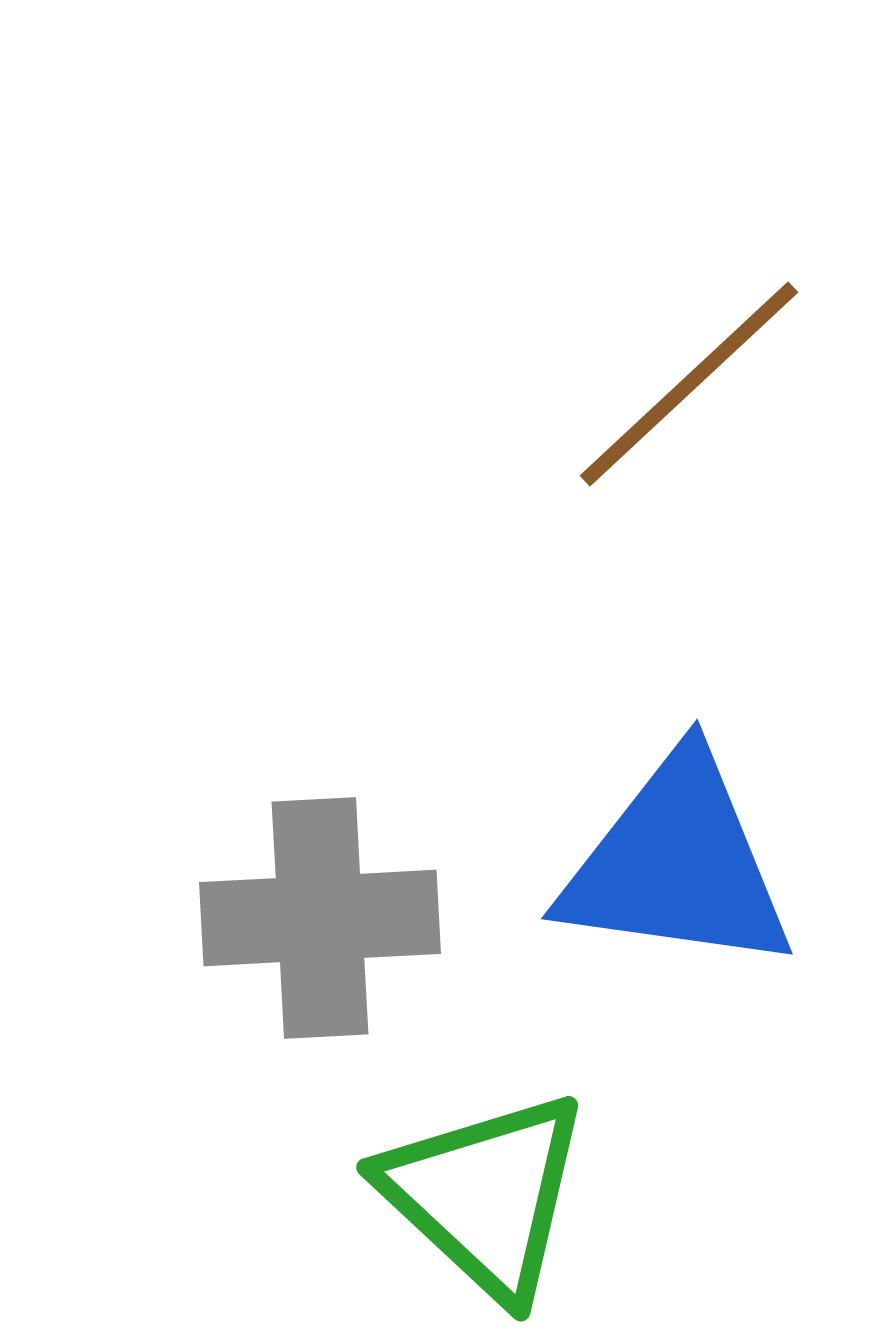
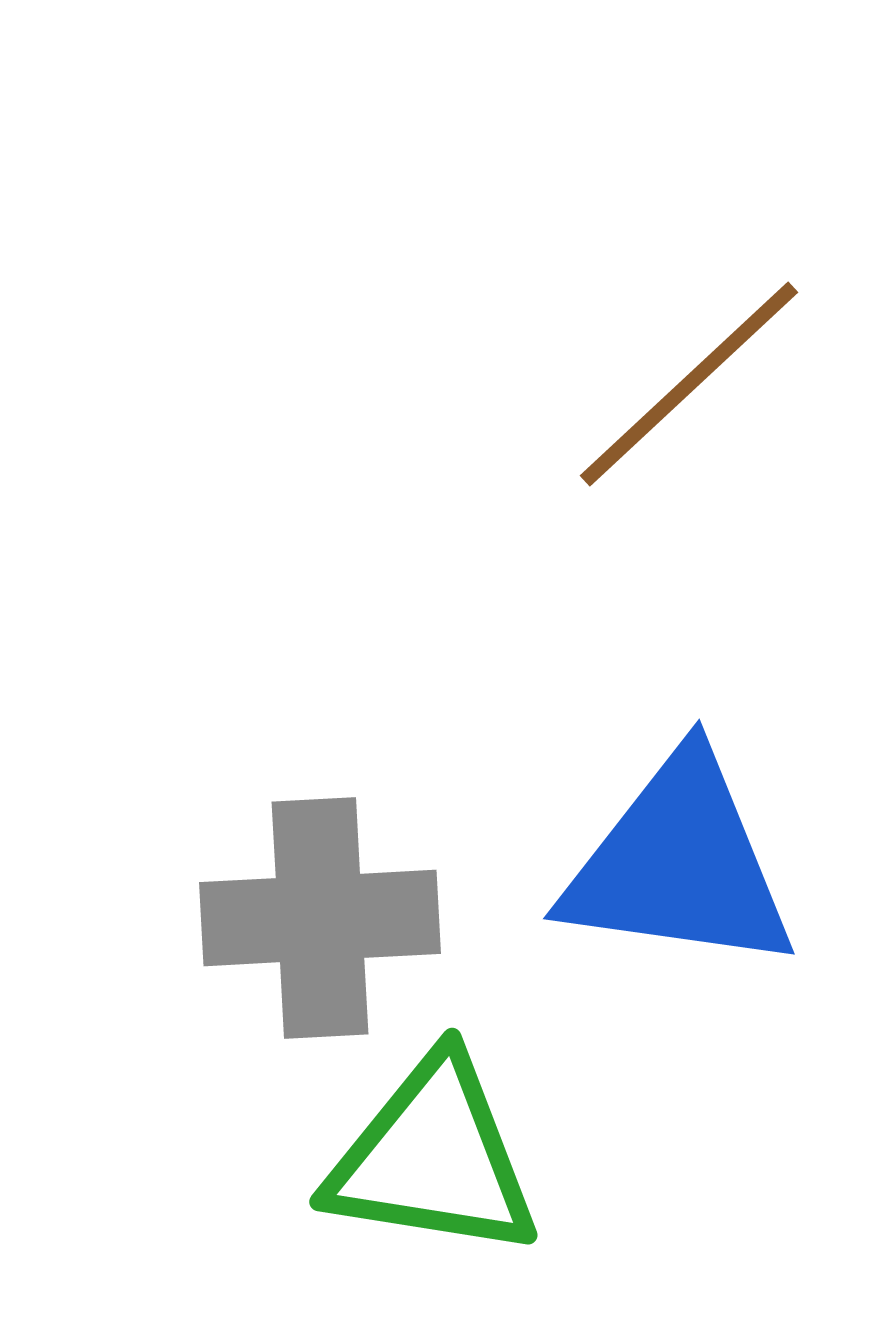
blue triangle: moved 2 px right
green triangle: moved 52 px left, 37 px up; rotated 34 degrees counterclockwise
